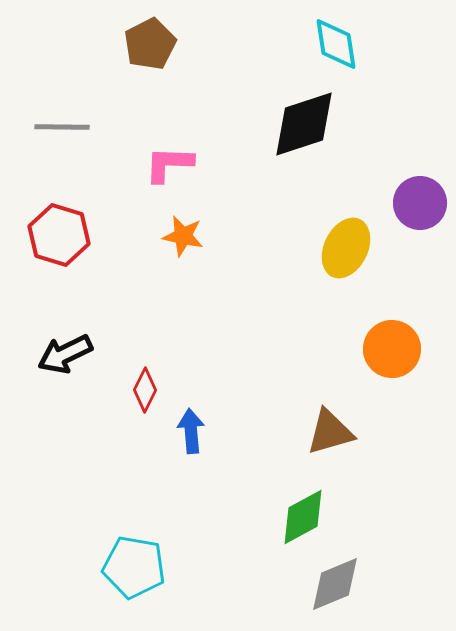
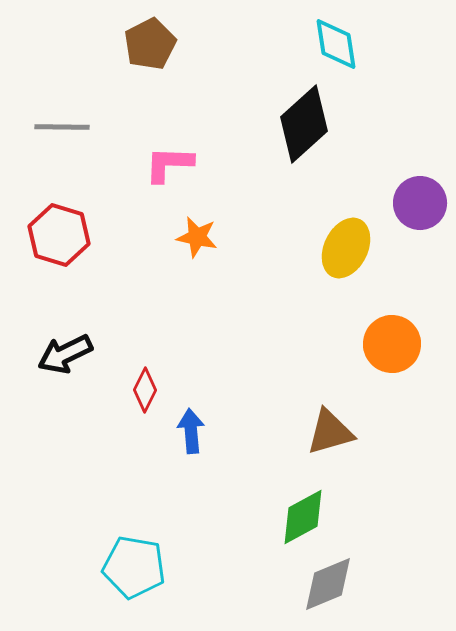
black diamond: rotated 24 degrees counterclockwise
orange star: moved 14 px right, 1 px down
orange circle: moved 5 px up
gray diamond: moved 7 px left
